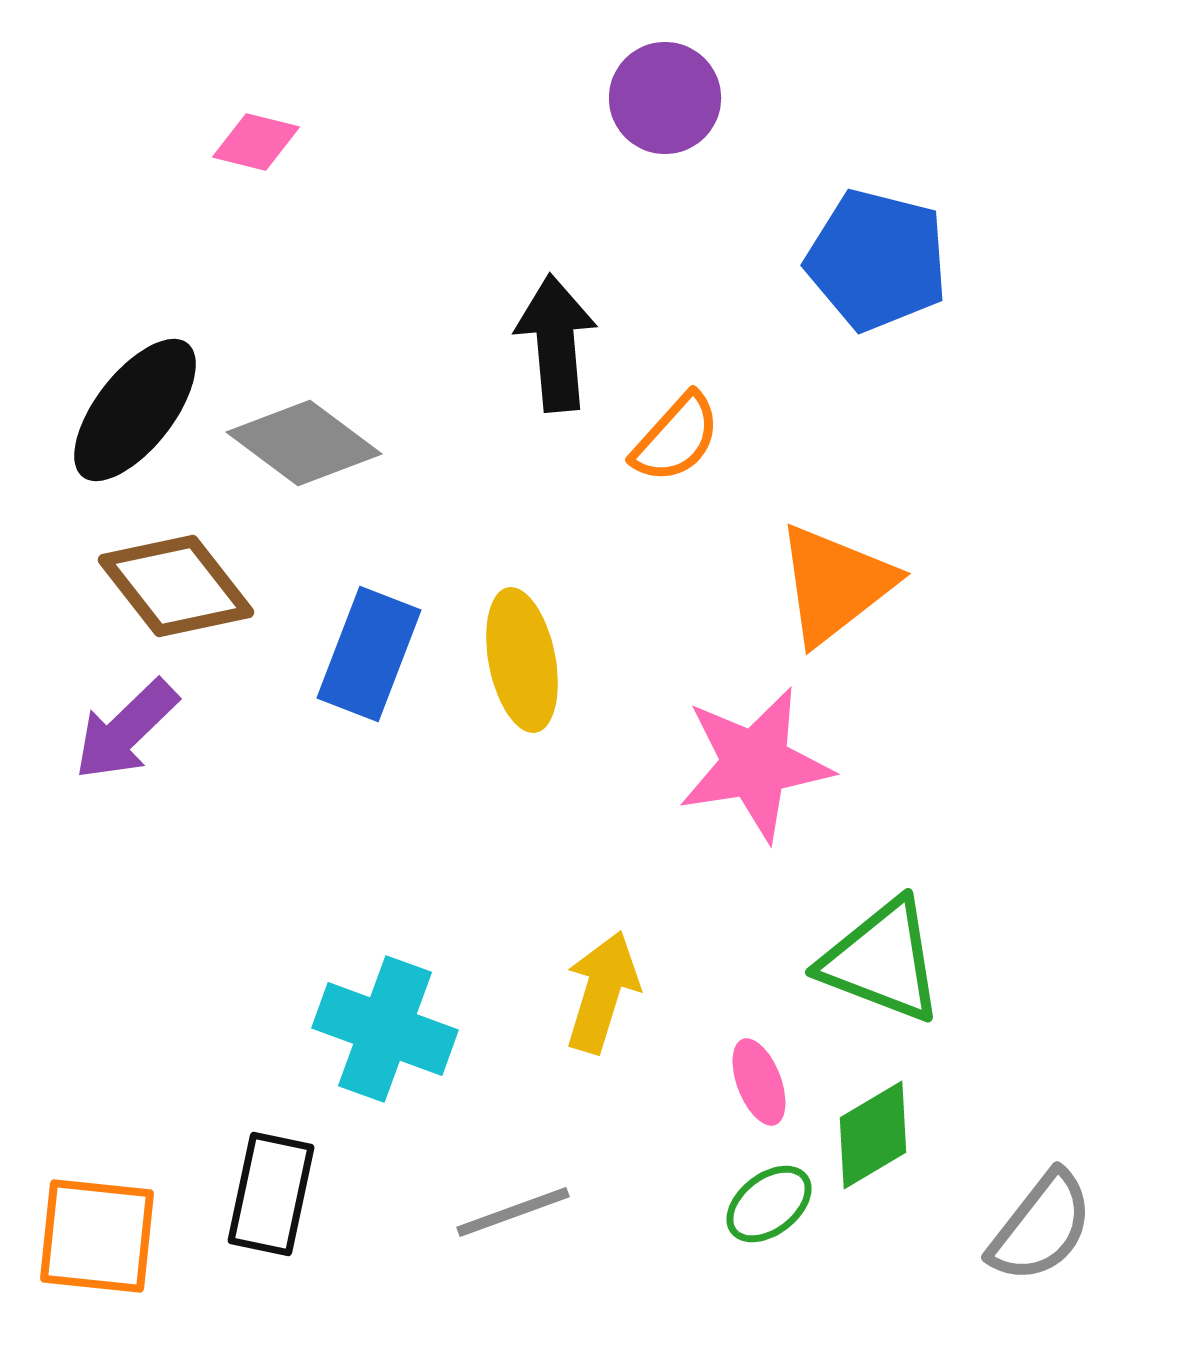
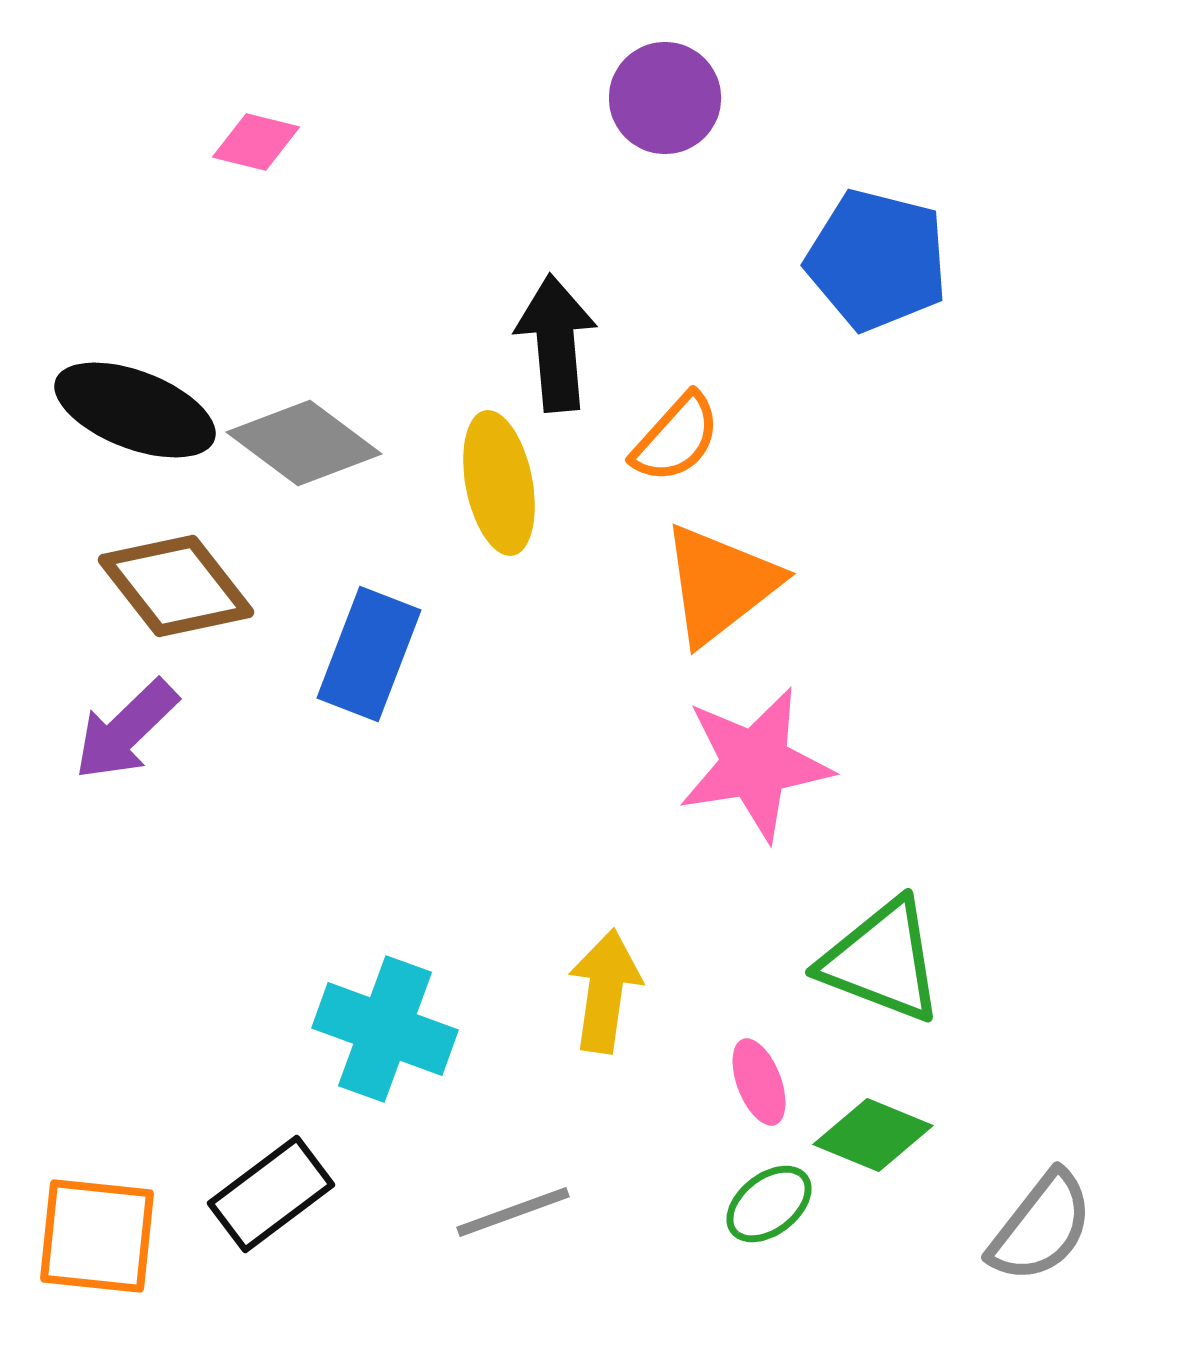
black ellipse: rotated 73 degrees clockwise
orange triangle: moved 115 px left
yellow ellipse: moved 23 px left, 177 px up
yellow arrow: moved 3 px right, 1 px up; rotated 9 degrees counterclockwise
green diamond: rotated 53 degrees clockwise
black rectangle: rotated 41 degrees clockwise
